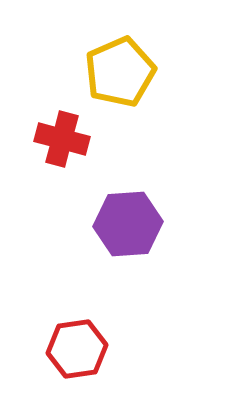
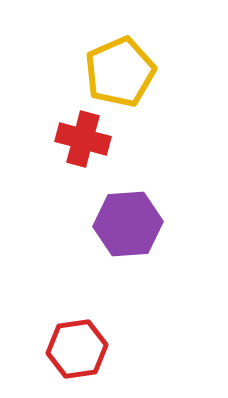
red cross: moved 21 px right
